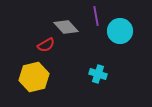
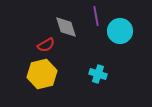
gray diamond: rotated 25 degrees clockwise
yellow hexagon: moved 8 px right, 3 px up
